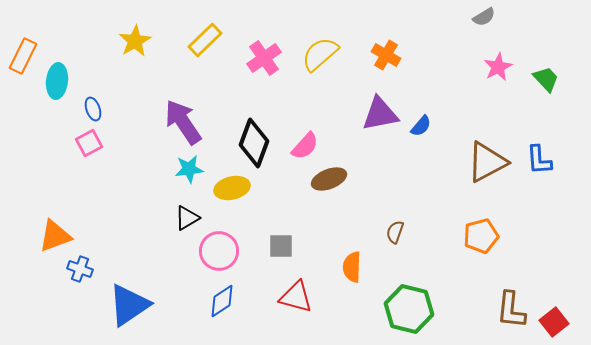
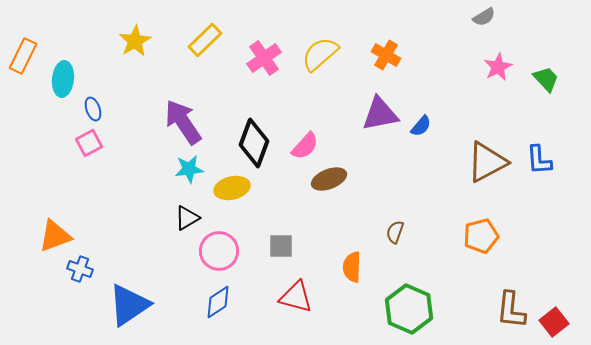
cyan ellipse: moved 6 px right, 2 px up
blue diamond: moved 4 px left, 1 px down
green hexagon: rotated 9 degrees clockwise
